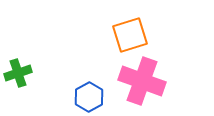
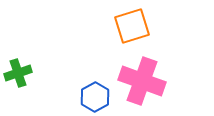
orange square: moved 2 px right, 9 px up
blue hexagon: moved 6 px right
